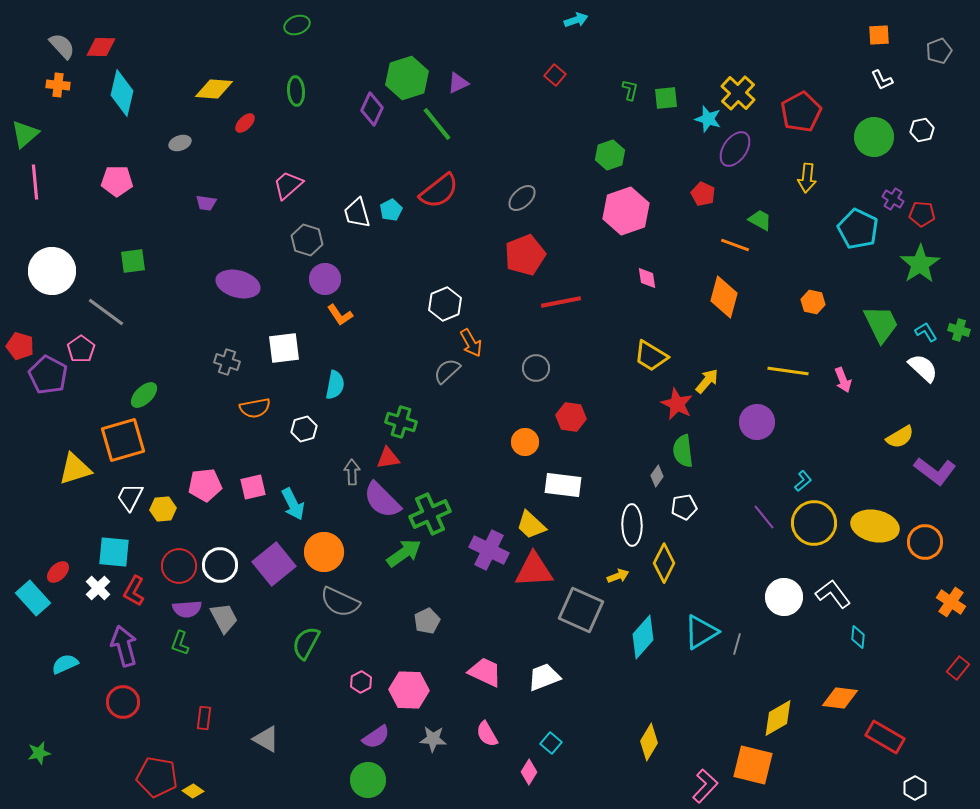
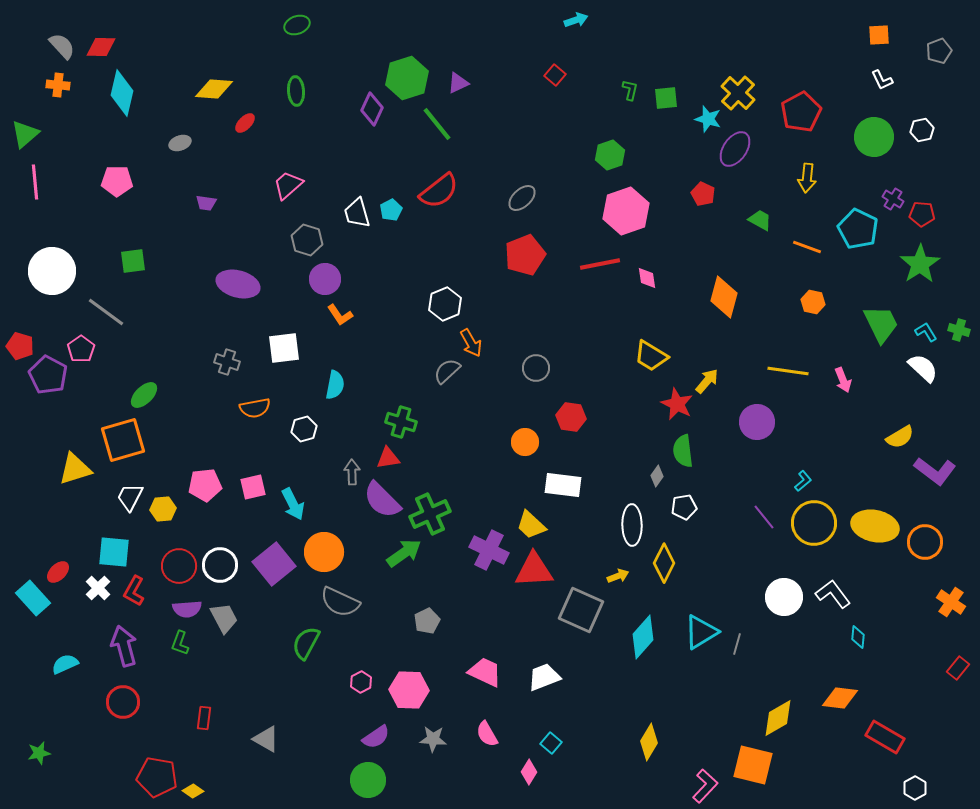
orange line at (735, 245): moved 72 px right, 2 px down
red line at (561, 302): moved 39 px right, 38 px up
